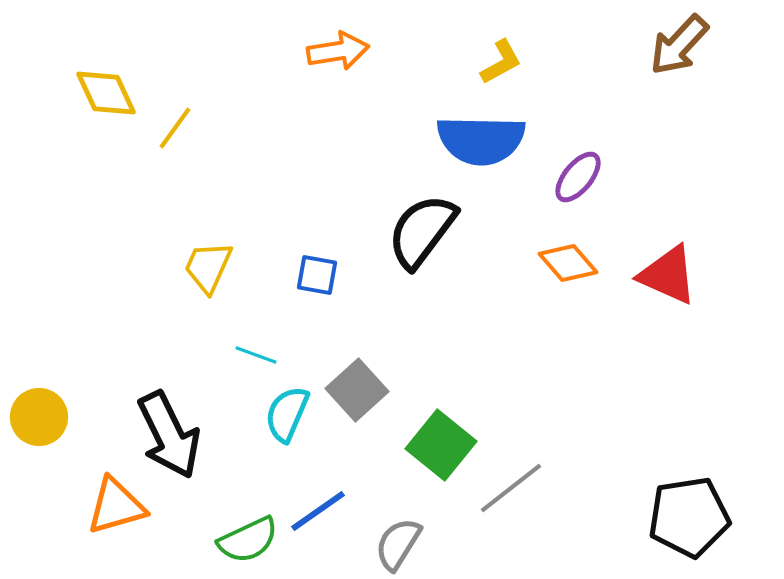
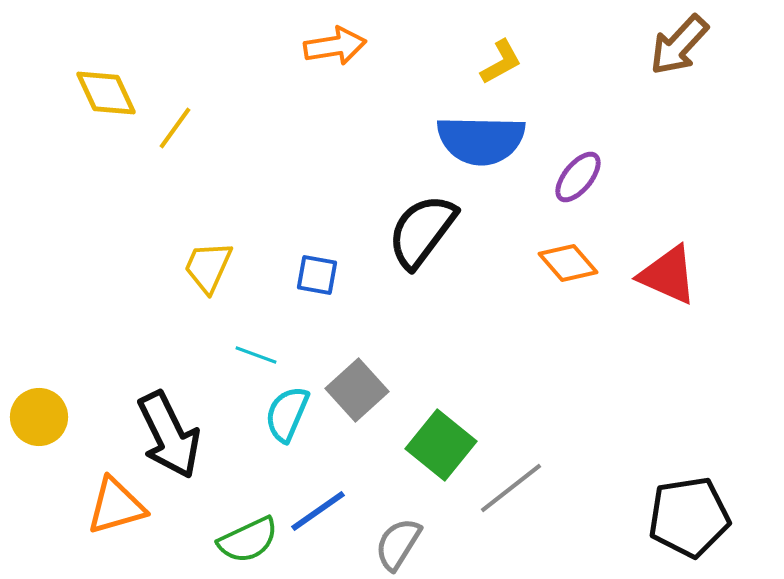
orange arrow: moved 3 px left, 5 px up
